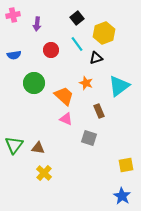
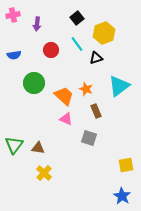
orange star: moved 6 px down
brown rectangle: moved 3 px left
